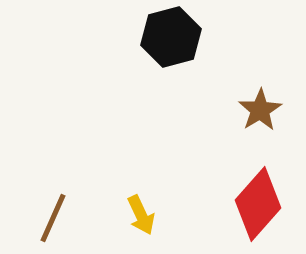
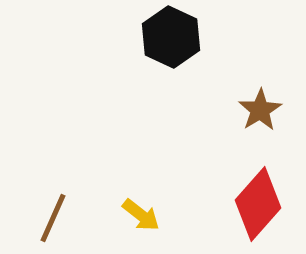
black hexagon: rotated 20 degrees counterclockwise
yellow arrow: rotated 27 degrees counterclockwise
